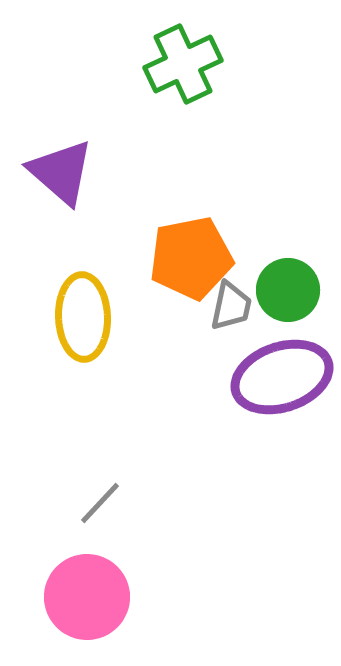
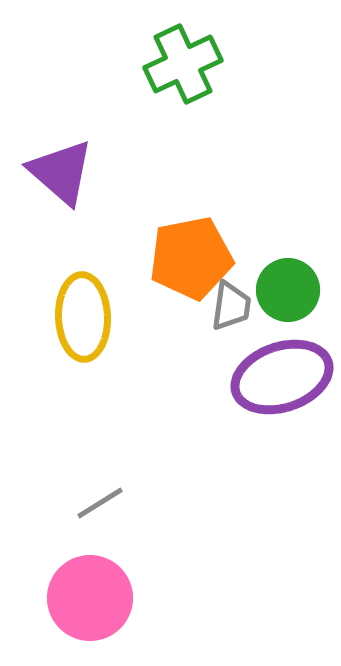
gray trapezoid: rotated 4 degrees counterclockwise
gray line: rotated 15 degrees clockwise
pink circle: moved 3 px right, 1 px down
